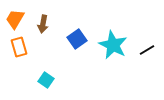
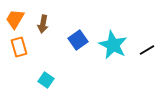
blue square: moved 1 px right, 1 px down
